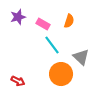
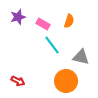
gray triangle: rotated 30 degrees counterclockwise
orange circle: moved 5 px right, 7 px down
